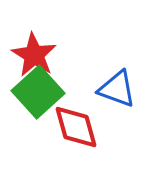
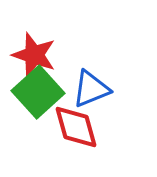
red star: rotated 12 degrees counterclockwise
blue triangle: moved 26 px left; rotated 42 degrees counterclockwise
